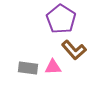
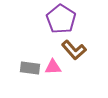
gray rectangle: moved 2 px right
